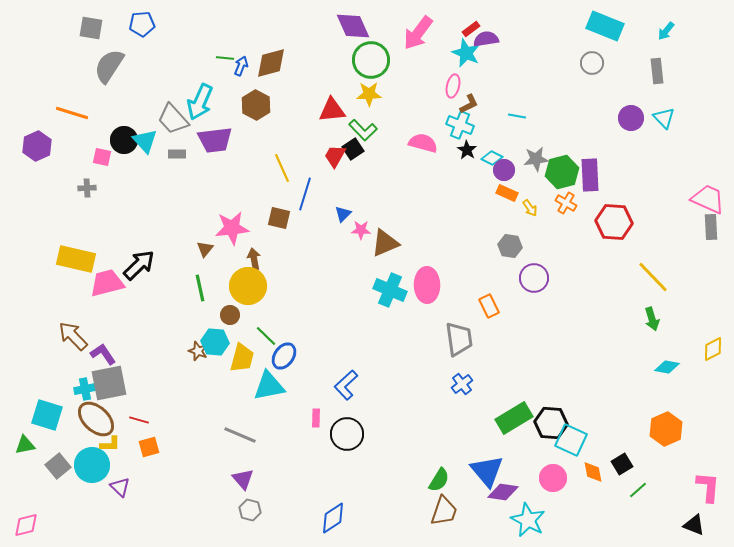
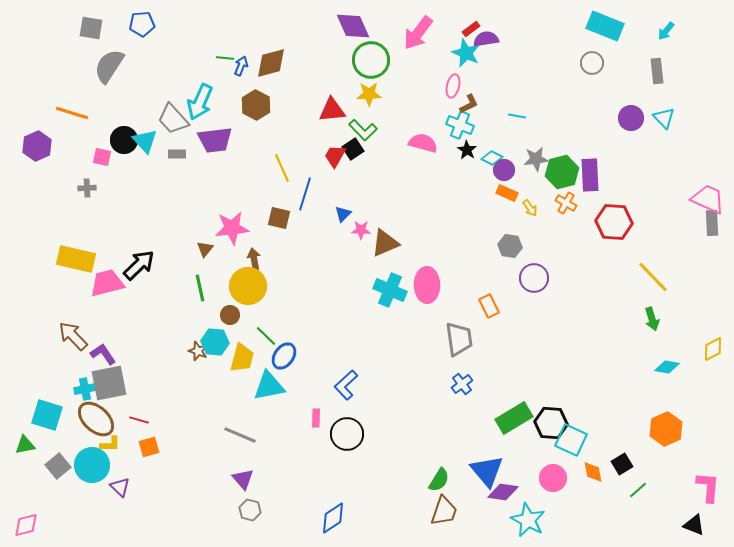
gray rectangle at (711, 227): moved 1 px right, 4 px up
